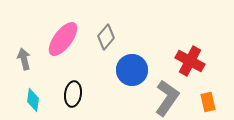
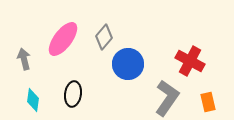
gray diamond: moved 2 px left
blue circle: moved 4 px left, 6 px up
